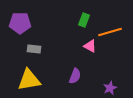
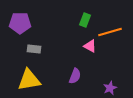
green rectangle: moved 1 px right
